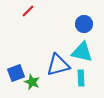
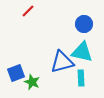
blue triangle: moved 4 px right, 3 px up
